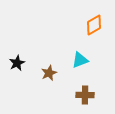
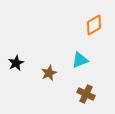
black star: moved 1 px left
brown cross: moved 1 px right, 1 px up; rotated 24 degrees clockwise
